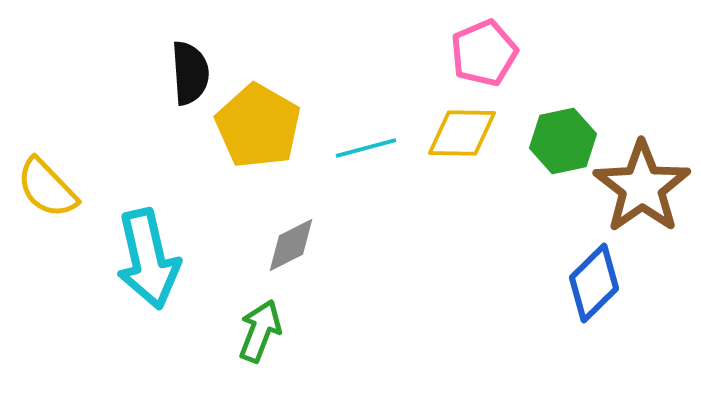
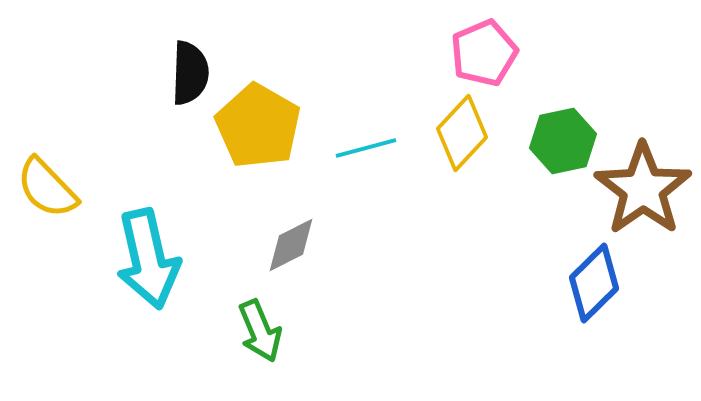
black semicircle: rotated 6 degrees clockwise
yellow diamond: rotated 48 degrees counterclockwise
brown star: moved 1 px right, 2 px down
green arrow: rotated 136 degrees clockwise
